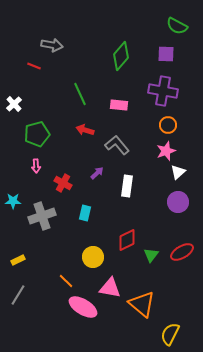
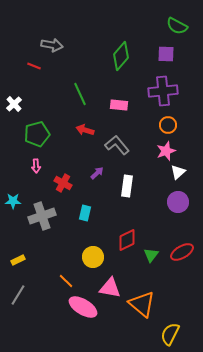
purple cross: rotated 16 degrees counterclockwise
